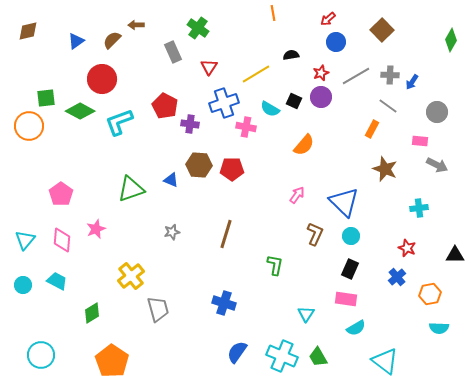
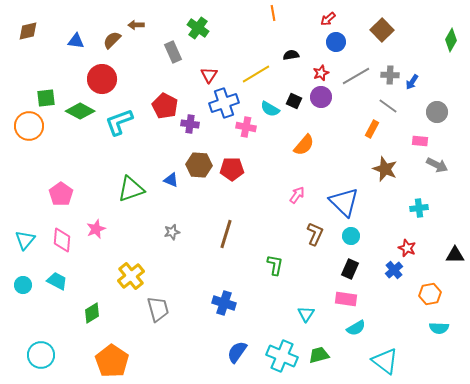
blue triangle at (76, 41): rotated 42 degrees clockwise
red triangle at (209, 67): moved 8 px down
blue cross at (397, 277): moved 3 px left, 7 px up
green trapezoid at (318, 357): moved 1 px right, 2 px up; rotated 105 degrees clockwise
